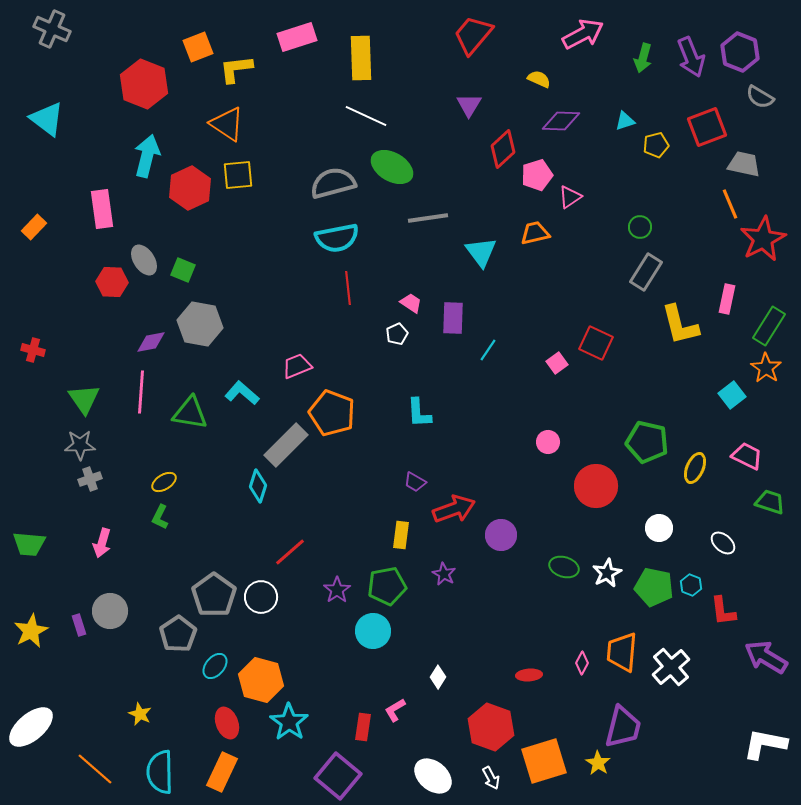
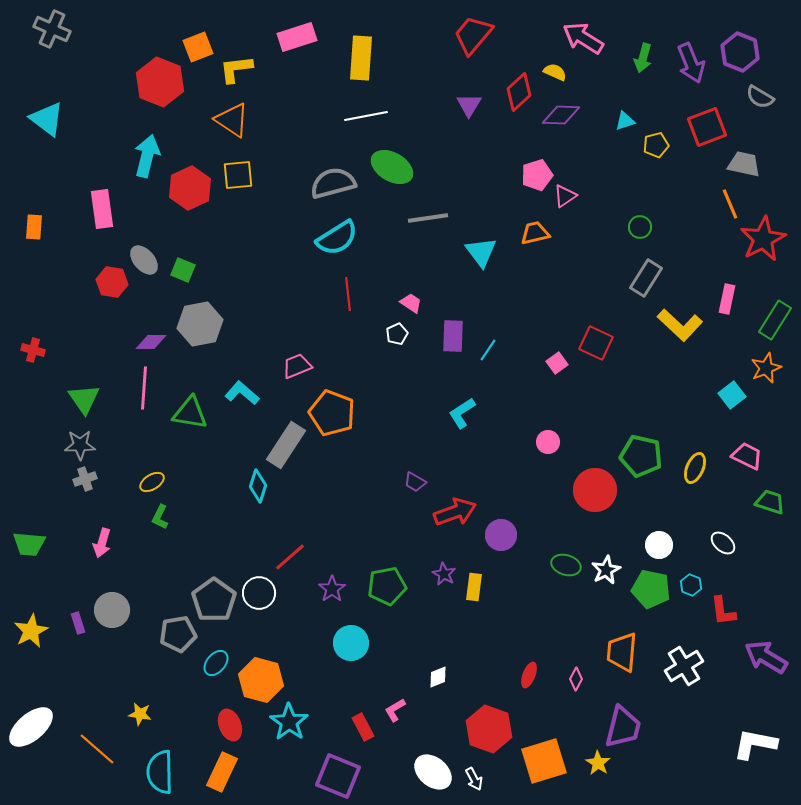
pink arrow at (583, 34): moved 4 px down; rotated 120 degrees counterclockwise
purple arrow at (691, 57): moved 6 px down
yellow rectangle at (361, 58): rotated 6 degrees clockwise
yellow semicircle at (539, 79): moved 16 px right, 7 px up
red hexagon at (144, 84): moved 16 px right, 2 px up
white line at (366, 116): rotated 36 degrees counterclockwise
purple diamond at (561, 121): moved 6 px up
orange triangle at (227, 124): moved 5 px right, 4 px up
red diamond at (503, 149): moved 16 px right, 57 px up
pink triangle at (570, 197): moved 5 px left, 1 px up
orange rectangle at (34, 227): rotated 40 degrees counterclockwise
cyan semicircle at (337, 238): rotated 21 degrees counterclockwise
gray ellipse at (144, 260): rotated 8 degrees counterclockwise
gray rectangle at (646, 272): moved 6 px down
red hexagon at (112, 282): rotated 8 degrees clockwise
red line at (348, 288): moved 6 px down
purple rectangle at (453, 318): moved 18 px down
gray hexagon at (200, 324): rotated 21 degrees counterclockwise
yellow L-shape at (680, 325): rotated 33 degrees counterclockwise
green rectangle at (769, 326): moved 6 px right, 6 px up
purple diamond at (151, 342): rotated 12 degrees clockwise
orange star at (766, 368): rotated 16 degrees clockwise
pink line at (141, 392): moved 3 px right, 4 px up
cyan L-shape at (419, 413): moved 43 px right; rotated 60 degrees clockwise
green pentagon at (647, 442): moved 6 px left, 14 px down
gray rectangle at (286, 445): rotated 12 degrees counterclockwise
gray cross at (90, 479): moved 5 px left
yellow ellipse at (164, 482): moved 12 px left
red circle at (596, 486): moved 1 px left, 4 px down
red arrow at (454, 509): moved 1 px right, 3 px down
white circle at (659, 528): moved 17 px down
yellow rectangle at (401, 535): moved 73 px right, 52 px down
red line at (290, 552): moved 5 px down
green ellipse at (564, 567): moved 2 px right, 2 px up
white star at (607, 573): moved 1 px left, 3 px up
green pentagon at (654, 587): moved 3 px left, 2 px down
purple star at (337, 590): moved 5 px left, 1 px up
gray pentagon at (214, 595): moved 5 px down
white circle at (261, 597): moved 2 px left, 4 px up
gray circle at (110, 611): moved 2 px right, 1 px up
purple rectangle at (79, 625): moved 1 px left, 2 px up
cyan circle at (373, 631): moved 22 px left, 12 px down
gray pentagon at (178, 634): rotated 24 degrees clockwise
pink diamond at (582, 663): moved 6 px left, 16 px down
cyan ellipse at (215, 666): moved 1 px right, 3 px up
white cross at (671, 667): moved 13 px right, 1 px up; rotated 9 degrees clockwise
red ellipse at (529, 675): rotated 65 degrees counterclockwise
white diamond at (438, 677): rotated 35 degrees clockwise
yellow star at (140, 714): rotated 15 degrees counterclockwise
red ellipse at (227, 723): moved 3 px right, 2 px down
red rectangle at (363, 727): rotated 36 degrees counterclockwise
red hexagon at (491, 727): moved 2 px left, 2 px down
white L-shape at (765, 744): moved 10 px left
orange line at (95, 769): moved 2 px right, 20 px up
purple square at (338, 776): rotated 18 degrees counterclockwise
white ellipse at (433, 776): moved 4 px up
white arrow at (491, 778): moved 17 px left, 1 px down
